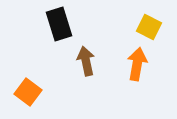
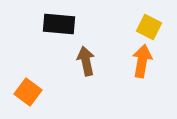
black rectangle: rotated 68 degrees counterclockwise
orange arrow: moved 5 px right, 3 px up
